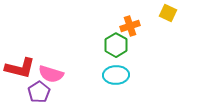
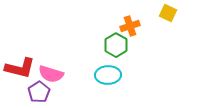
cyan ellipse: moved 8 px left
